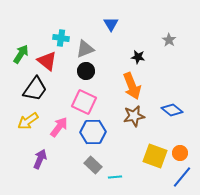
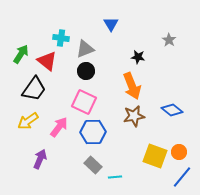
black trapezoid: moved 1 px left
orange circle: moved 1 px left, 1 px up
